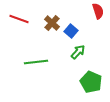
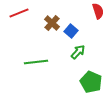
red line: moved 6 px up; rotated 42 degrees counterclockwise
